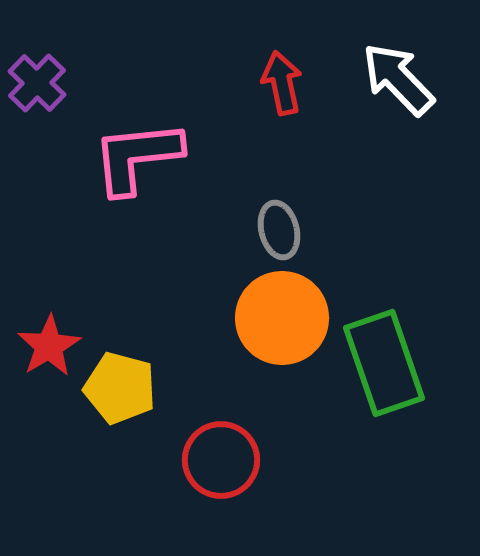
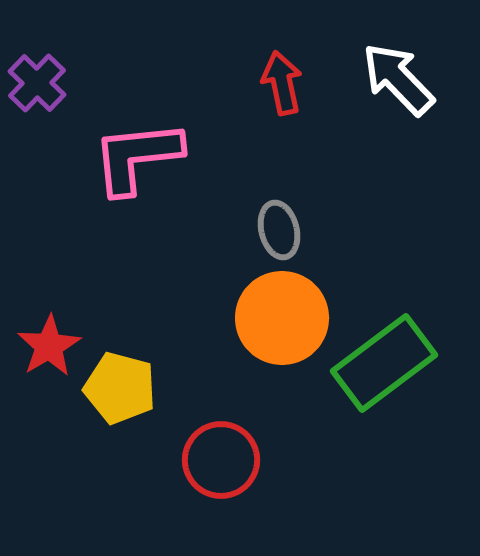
green rectangle: rotated 72 degrees clockwise
